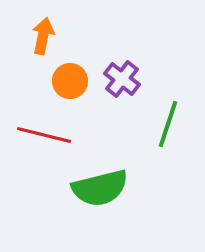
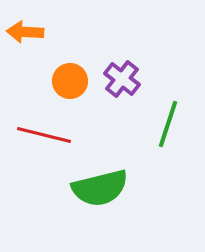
orange arrow: moved 18 px left, 4 px up; rotated 99 degrees counterclockwise
